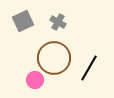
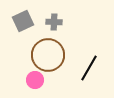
gray cross: moved 4 px left; rotated 28 degrees counterclockwise
brown circle: moved 6 px left, 3 px up
